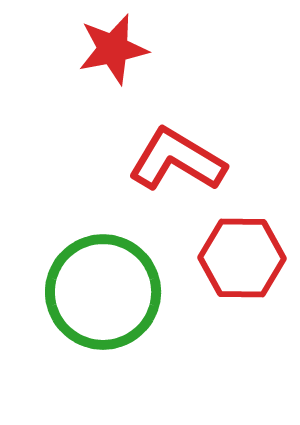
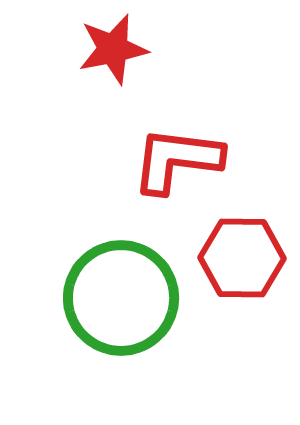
red L-shape: rotated 24 degrees counterclockwise
green circle: moved 18 px right, 6 px down
